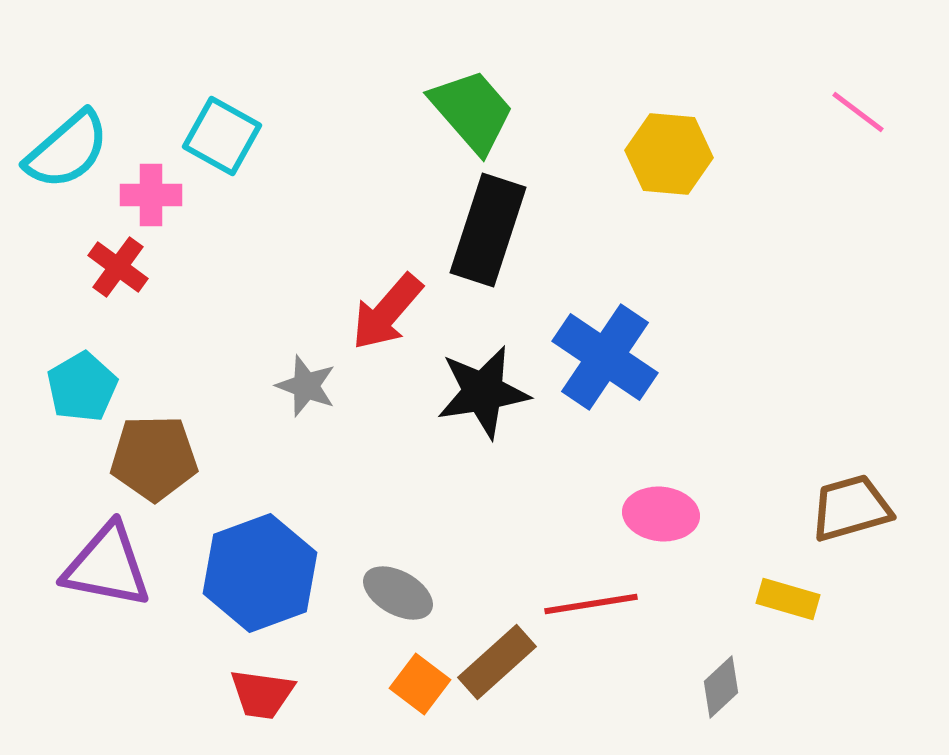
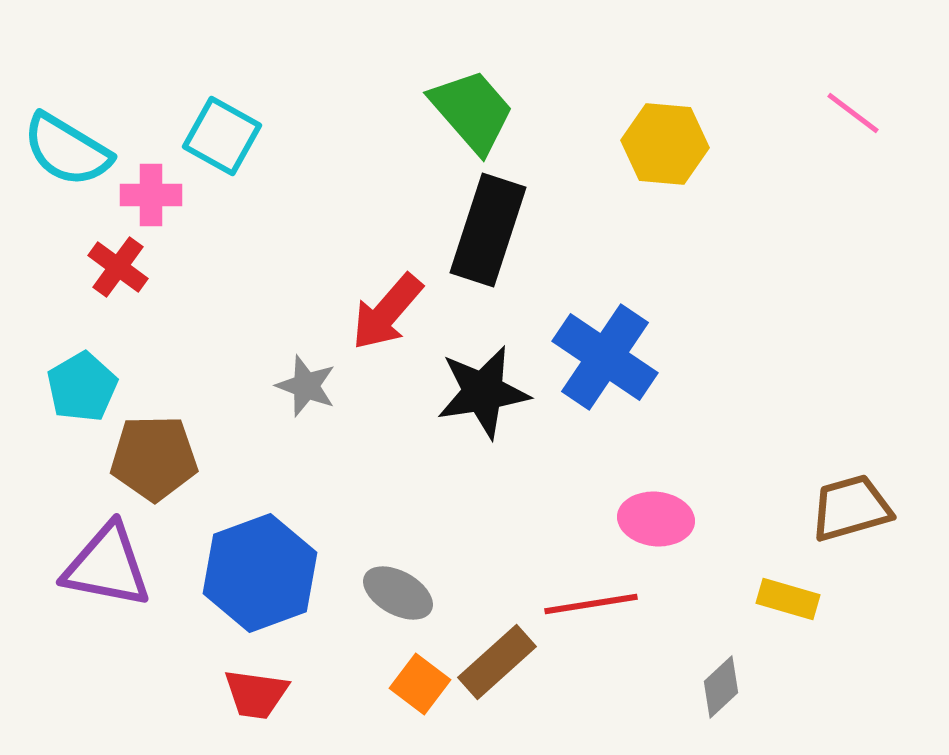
pink line: moved 5 px left, 1 px down
cyan semicircle: rotated 72 degrees clockwise
yellow hexagon: moved 4 px left, 10 px up
pink ellipse: moved 5 px left, 5 px down
red trapezoid: moved 6 px left
